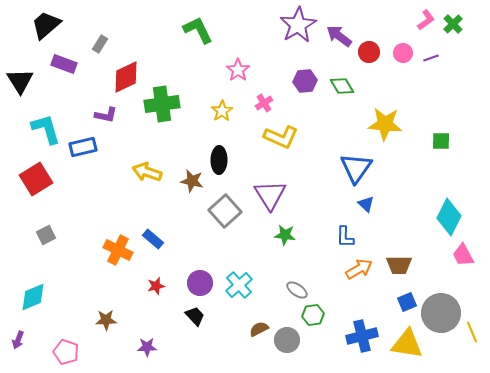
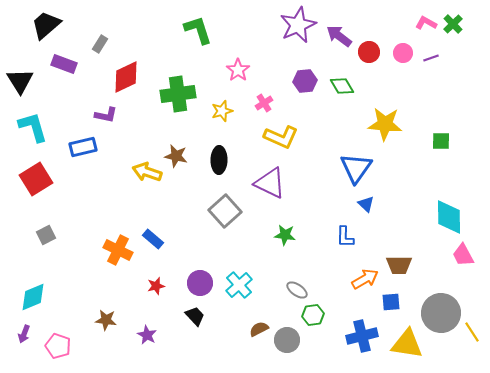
pink L-shape at (426, 20): moved 3 px down; rotated 115 degrees counterclockwise
purple star at (298, 25): rotated 6 degrees clockwise
green L-shape at (198, 30): rotated 8 degrees clockwise
green cross at (162, 104): moved 16 px right, 10 px up
yellow star at (222, 111): rotated 15 degrees clockwise
cyan L-shape at (46, 129): moved 13 px left, 2 px up
brown star at (192, 181): moved 16 px left, 25 px up
purple triangle at (270, 195): moved 12 px up; rotated 32 degrees counterclockwise
cyan diamond at (449, 217): rotated 27 degrees counterclockwise
orange arrow at (359, 269): moved 6 px right, 10 px down
blue square at (407, 302): moved 16 px left; rotated 18 degrees clockwise
brown star at (106, 320): rotated 10 degrees clockwise
yellow line at (472, 332): rotated 10 degrees counterclockwise
purple arrow at (18, 340): moved 6 px right, 6 px up
purple star at (147, 347): moved 12 px up; rotated 30 degrees clockwise
pink pentagon at (66, 352): moved 8 px left, 6 px up
